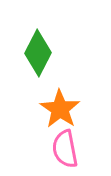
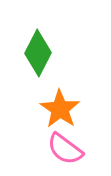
pink semicircle: rotated 42 degrees counterclockwise
